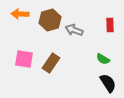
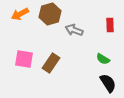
orange arrow: rotated 30 degrees counterclockwise
brown hexagon: moved 6 px up
